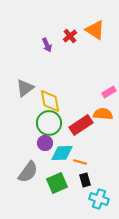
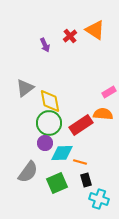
purple arrow: moved 2 px left
black rectangle: moved 1 px right
